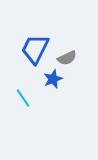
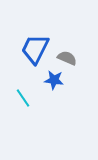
gray semicircle: rotated 132 degrees counterclockwise
blue star: moved 1 px right, 1 px down; rotated 30 degrees clockwise
